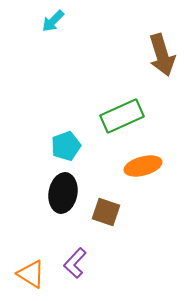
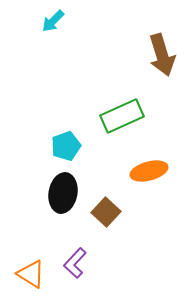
orange ellipse: moved 6 px right, 5 px down
brown square: rotated 24 degrees clockwise
